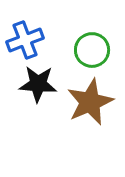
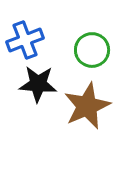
brown star: moved 3 px left, 4 px down
